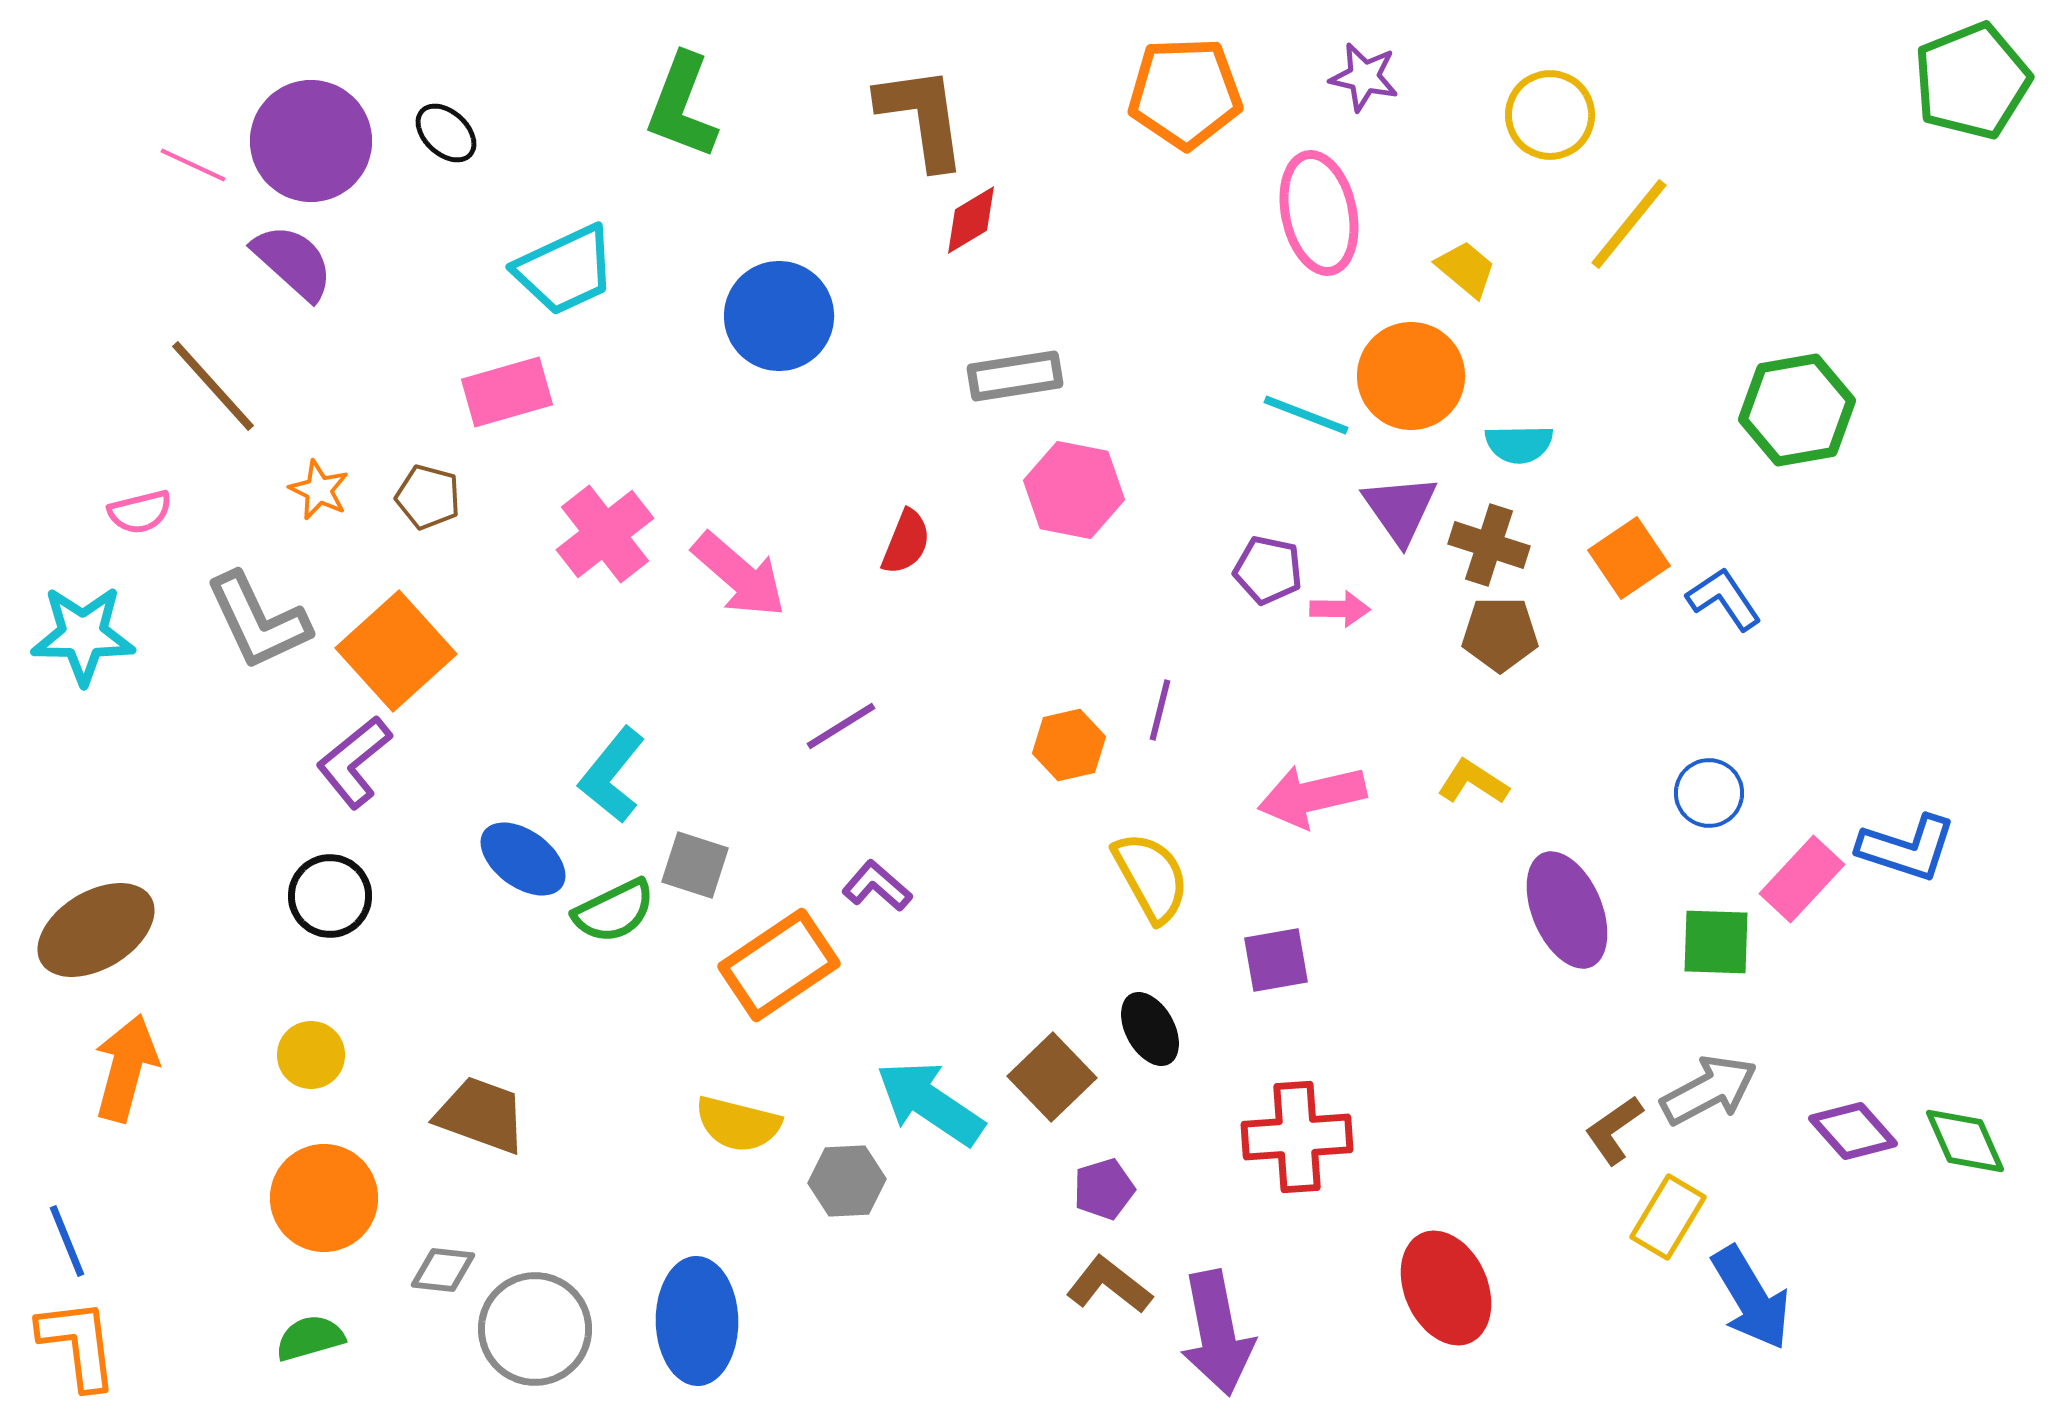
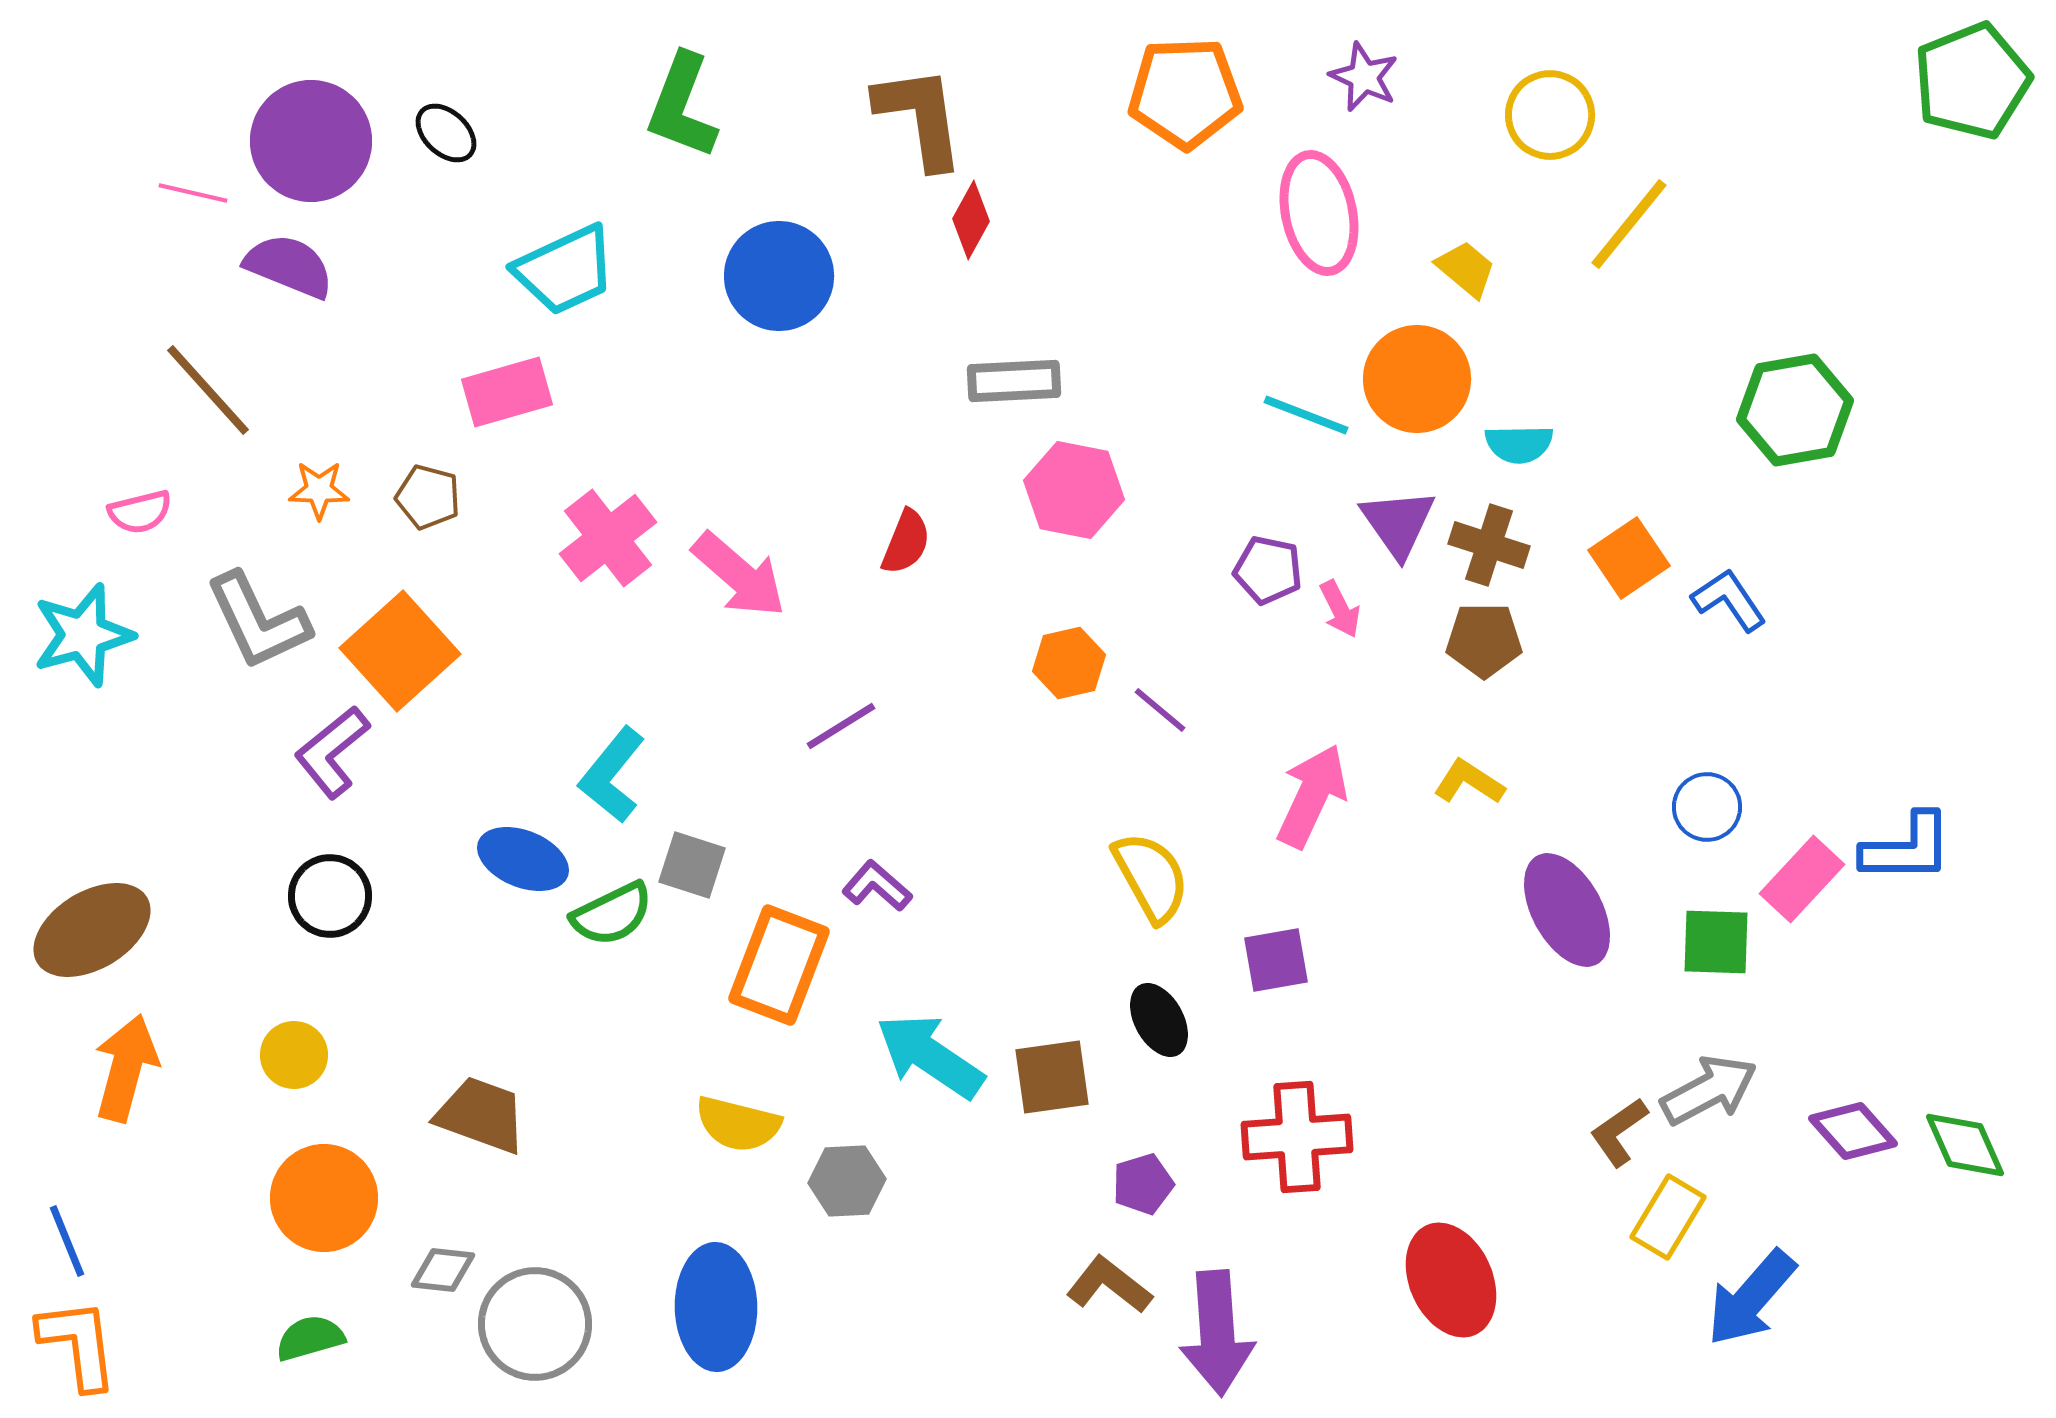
purple star at (1364, 77): rotated 12 degrees clockwise
brown L-shape at (922, 117): moved 2 px left
pink line at (193, 165): moved 28 px down; rotated 12 degrees counterclockwise
red diamond at (971, 220): rotated 30 degrees counterclockwise
purple semicircle at (293, 262): moved 4 px left, 4 px down; rotated 20 degrees counterclockwise
blue circle at (779, 316): moved 40 px up
gray rectangle at (1015, 376): moved 1 px left, 5 px down; rotated 6 degrees clockwise
orange circle at (1411, 376): moved 6 px right, 3 px down
brown line at (213, 386): moved 5 px left, 4 px down
green hexagon at (1797, 410): moved 2 px left
orange star at (319, 490): rotated 24 degrees counterclockwise
purple triangle at (1400, 509): moved 2 px left, 14 px down
pink cross at (605, 534): moved 3 px right, 4 px down
blue L-shape at (1724, 599): moved 5 px right, 1 px down
pink arrow at (1340, 609): rotated 62 degrees clockwise
brown pentagon at (1500, 634): moved 16 px left, 6 px down
cyan star at (83, 635): rotated 16 degrees counterclockwise
orange square at (396, 651): moved 4 px right
purple line at (1160, 710): rotated 64 degrees counterclockwise
orange hexagon at (1069, 745): moved 82 px up
purple L-shape at (354, 762): moved 22 px left, 10 px up
yellow L-shape at (1473, 782): moved 4 px left
blue circle at (1709, 793): moved 2 px left, 14 px down
pink arrow at (1312, 796): rotated 128 degrees clockwise
blue L-shape at (1907, 848): rotated 18 degrees counterclockwise
blue ellipse at (523, 859): rotated 14 degrees counterclockwise
gray square at (695, 865): moved 3 px left
purple ellipse at (1567, 910): rotated 6 degrees counterclockwise
green semicircle at (614, 911): moved 2 px left, 3 px down
brown ellipse at (96, 930): moved 4 px left
orange rectangle at (779, 965): rotated 35 degrees counterclockwise
black ellipse at (1150, 1029): moved 9 px right, 9 px up
yellow circle at (311, 1055): moved 17 px left
brown square at (1052, 1077): rotated 36 degrees clockwise
cyan arrow at (930, 1103): moved 47 px up
brown L-shape at (1614, 1130): moved 5 px right, 2 px down
green diamond at (1965, 1141): moved 4 px down
purple pentagon at (1104, 1189): moved 39 px right, 5 px up
red ellipse at (1446, 1288): moved 5 px right, 8 px up
blue arrow at (1751, 1298): rotated 72 degrees clockwise
blue ellipse at (697, 1321): moved 19 px right, 14 px up
gray circle at (535, 1329): moved 5 px up
purple arrow at (1217, 1333): rotated 7 degrees clockwise
